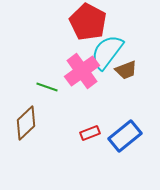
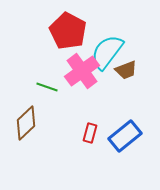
red pentagon: moved 20 px left, 9 px down
red rectangle: rotated 54 degrees counterclockwise
